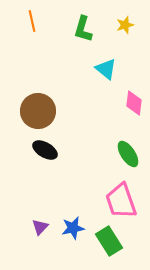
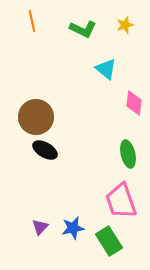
green L-shape: rotated 80 degrees counterclockwise
brown circle: moved 2 px left, 6 px down
green ellipse: rotated 20 degrees clockwise
